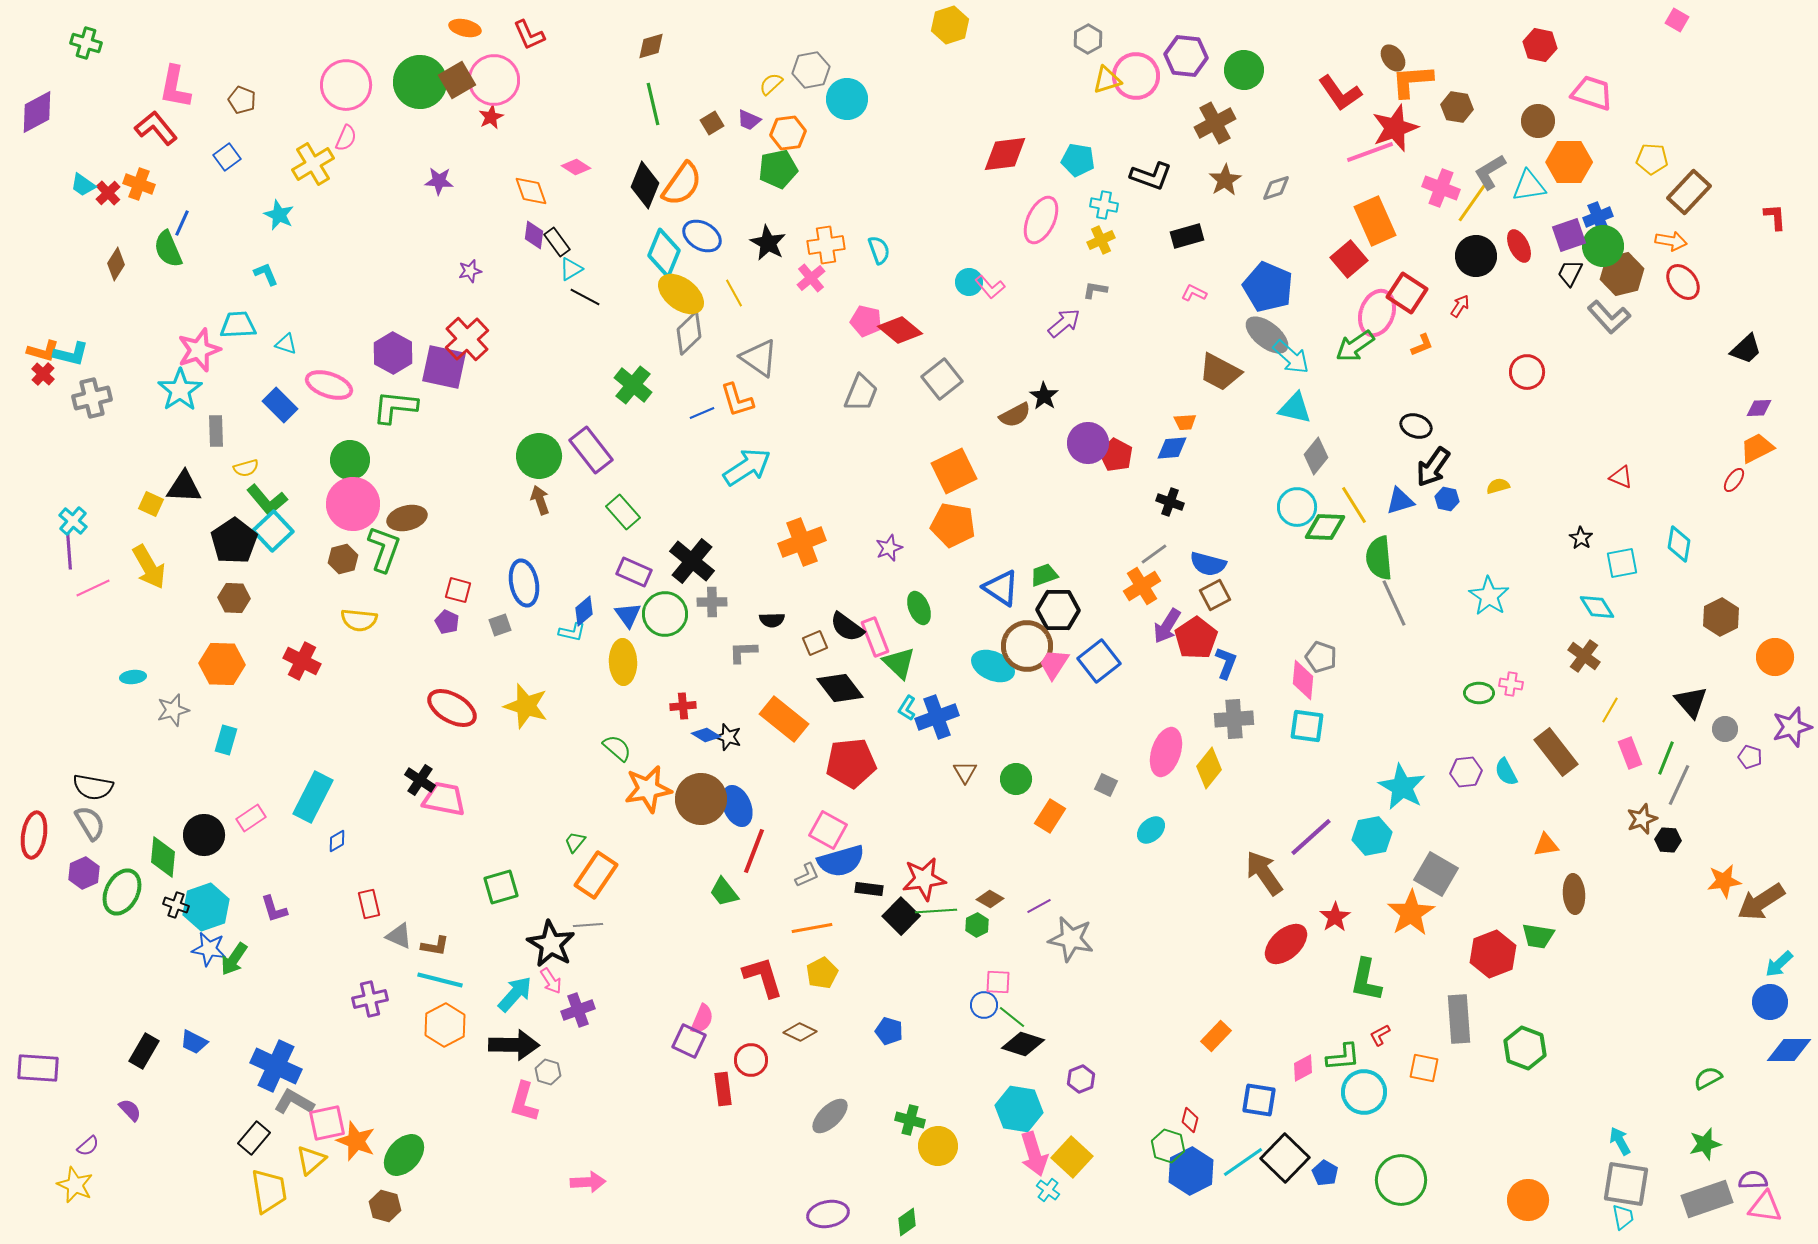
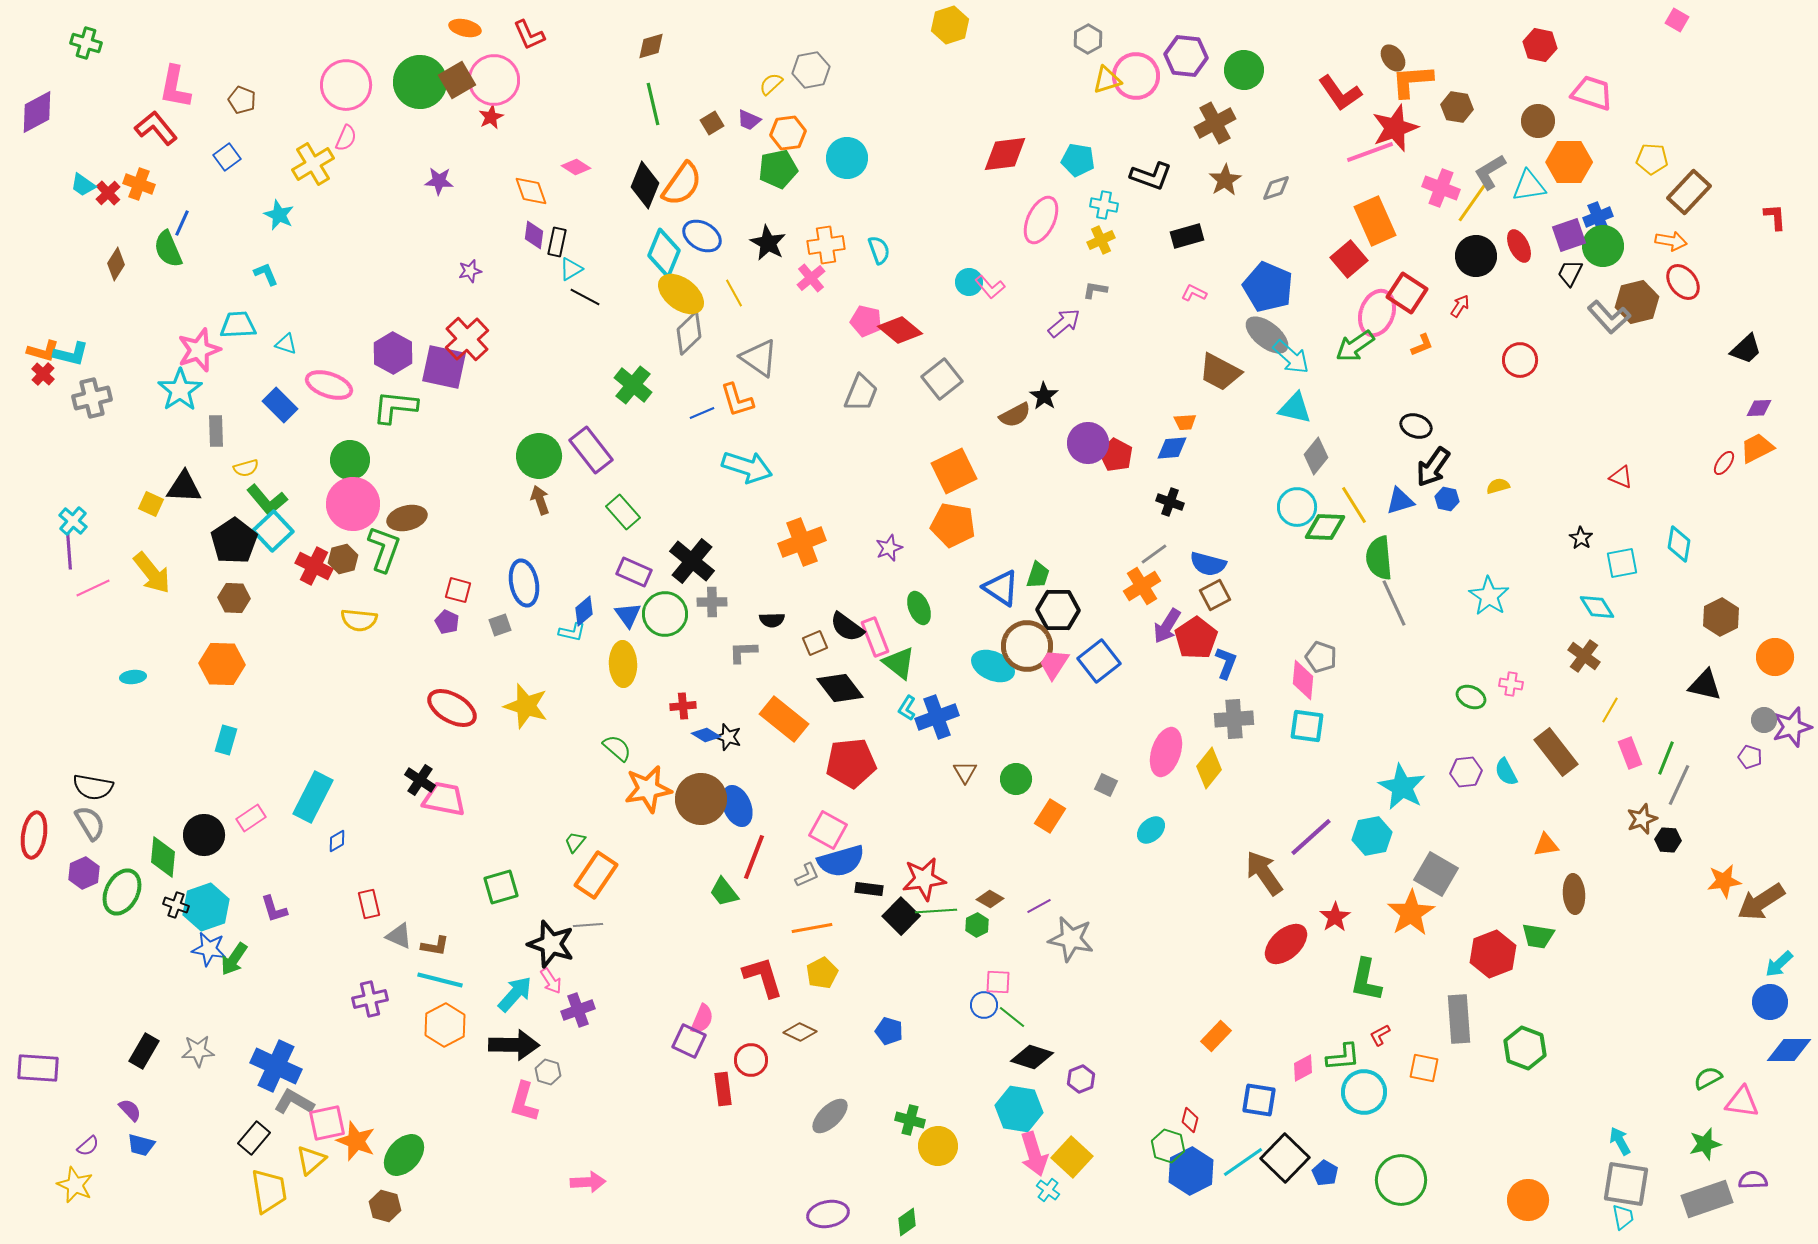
cyan circle at (847, 99): moved 59 px down
black rectangle at (557, 242): rotated 48 degrees clockwise
brown hexagon at (1622, 274): moved 15 px right, 28 px down
red circle at (1527, 372): moved 7 px left, 12 px up
cyan arrow at (747, 467): rotated 51 degrees clockwise
red ellipse at (1734, 480): moved 10 px left, 17 px up
yellow arrow at (149, 567): moved 3 px right, 6 px down; rotated 9 degrees counterclockwise
green trapezoid at (1044, 575): moved 6 px left; rotated 128 degrees clockwise
red cross at (302, 661): moved 12 px right, 95 px up
yellow ellipse at (623, 662): moved 2 px down
green triangle at (899, 663): rotated 6 degrees counterclockwise
green ellipse at (1479, 693): moved 8 px left, 4 px down; rotated 24 degrees clockwise
black triangle at (1691, 702): moved 14 px right, 17 px up; rotated 36 degrees counterclockwise
gray star at (173, 710): moved 25 px right, 341 px down; rotated 12 degrees clockwise
gray circle at (1725, 729): moved 39 px right, 9 px up
red line at (754, 851): moved 6 px down
black star at (551, 944): rotated 12 degrees counterclockwise
blue trapezoid at (194, 1042): moved 53 px left, 103 px down; rotated 12 degrees counterclockwise
black diamond at (1023, 1044): moved 9 px right, 13 px down
pink triangle at (1765, 1207): moved 23 px left, 105 px up
